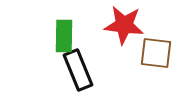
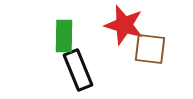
red star: rotated 9 degrees clockwise
brown square: moved 6 px left, 4 px up
